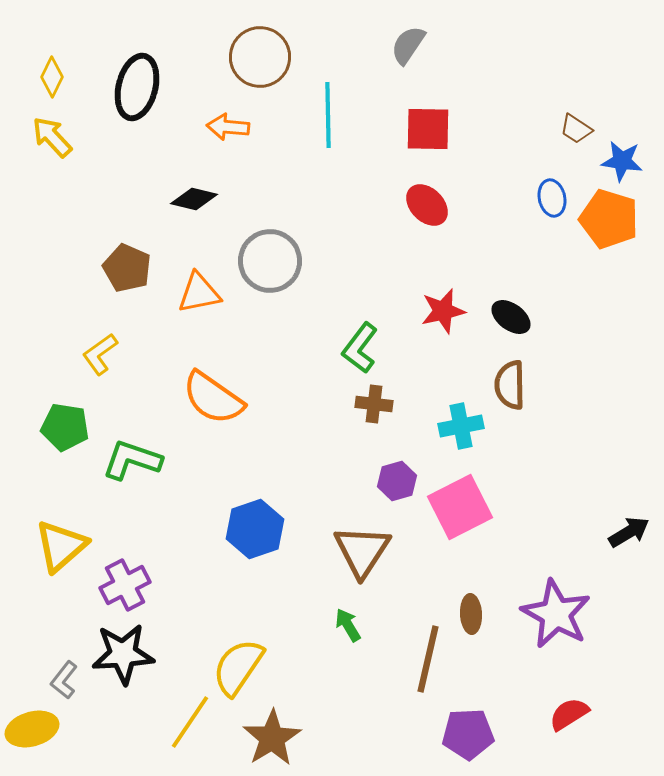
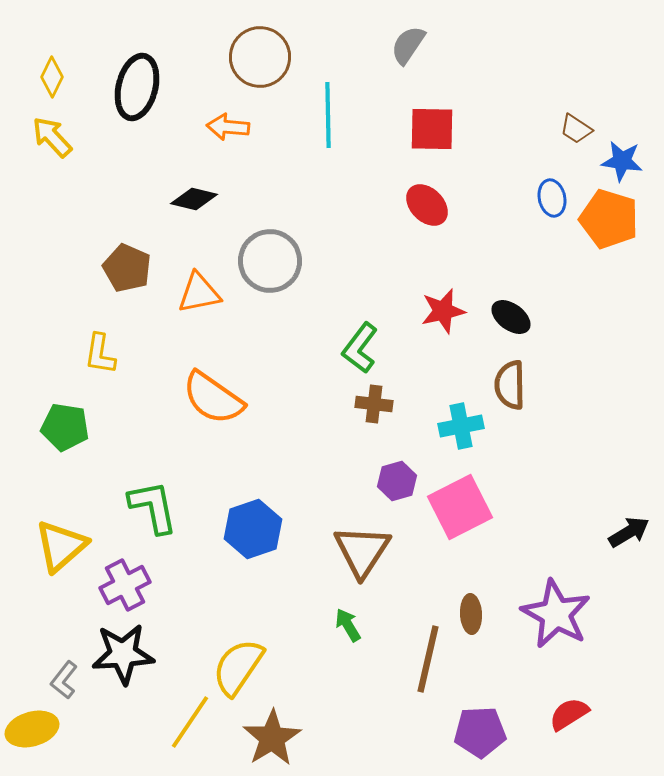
red square at (428, 129): moved 4 px right
yellow L-shape at (100, 354): rotated 45 degrees counterclockwise
green L-shape at (132, 460): moved 21 px right, 47 px down; rotated 60 degrees clockwise
blue hexagon at (255, 529): moved 2 px left
purple pentagon at (468, 734): moved 12 px right, 2 px up
